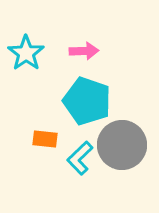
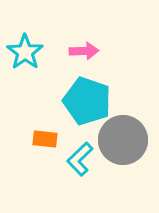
cyan star: moved 1 px left, 1 px up
gray circle: moved 1 px right, 5 px up
cyan L-shape: moved 1 px down
